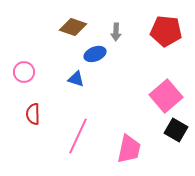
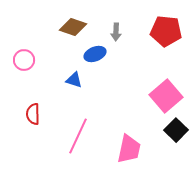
pink circle: moved 12 px up
blue triangle: moved 2 px left, 1 px down
black square: rotated 15 degrees clockwise
